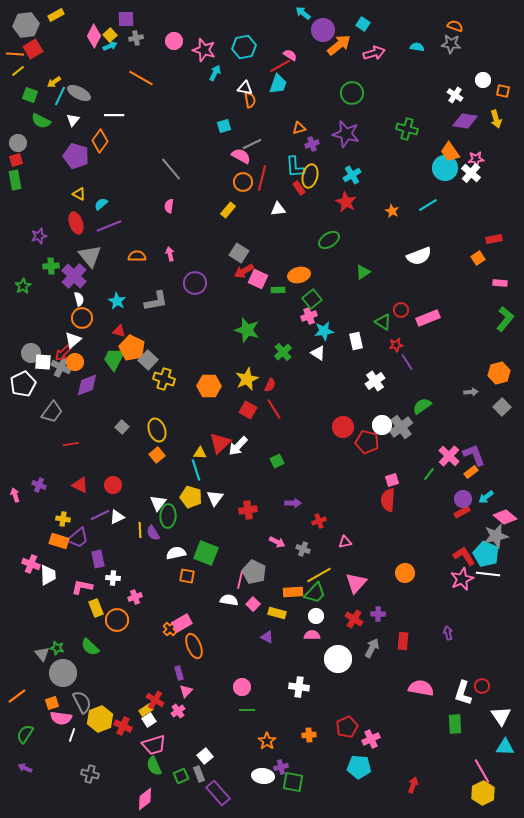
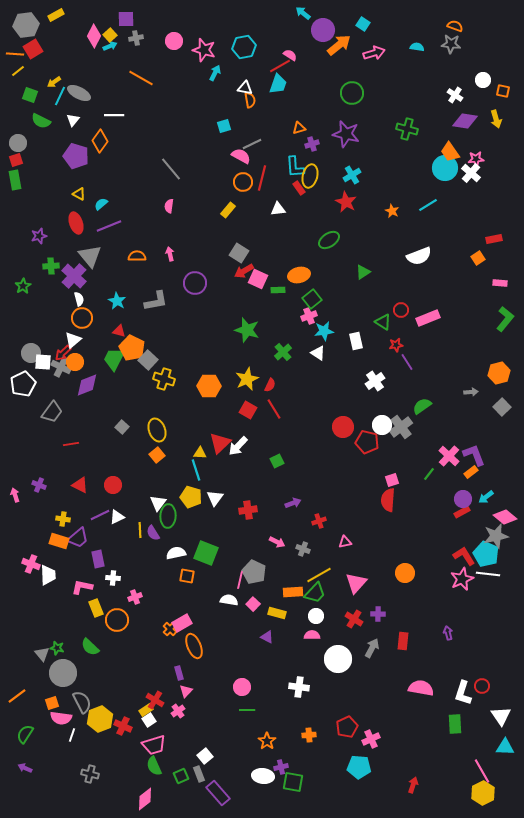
purple arrow at (293, 503): rotated 21 degrees counterclockwise
